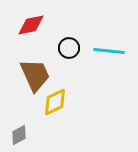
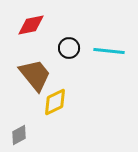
brown trapezoid: rotated 15 degrees counterclockwise
